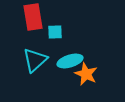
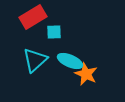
red rectangle: rotated 68 degrees clockwise
cyan square: moved 1 px left
cyan ellipse: rotated 40 degrees clockwise
